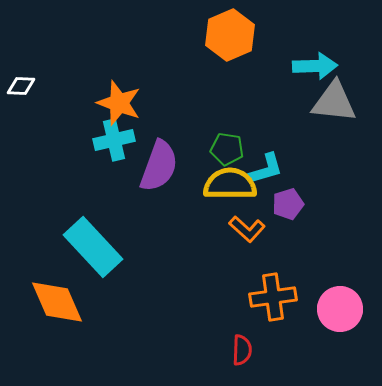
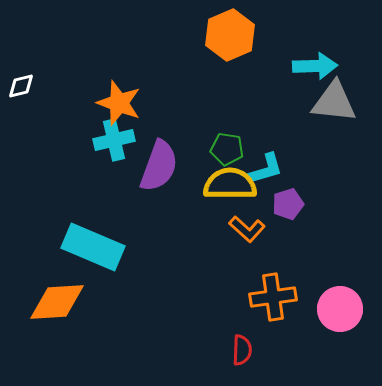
white diamond: rotated 16 degrees counterclockwise
cyan rectangle: rotated 24 degrees counterclockwise
orange diamond: rotated 70 degrees counterclockwise
